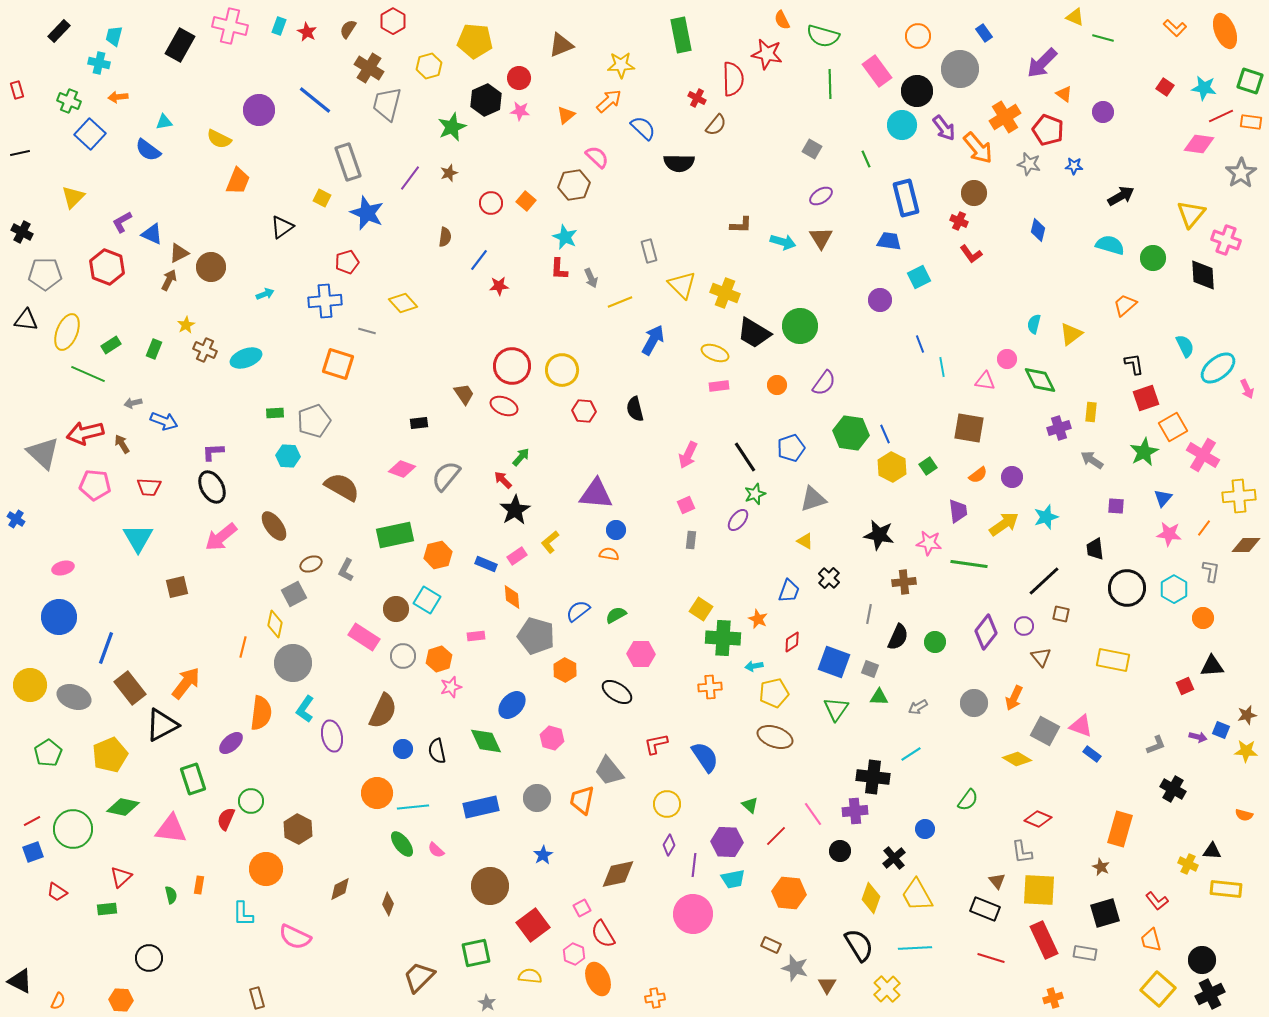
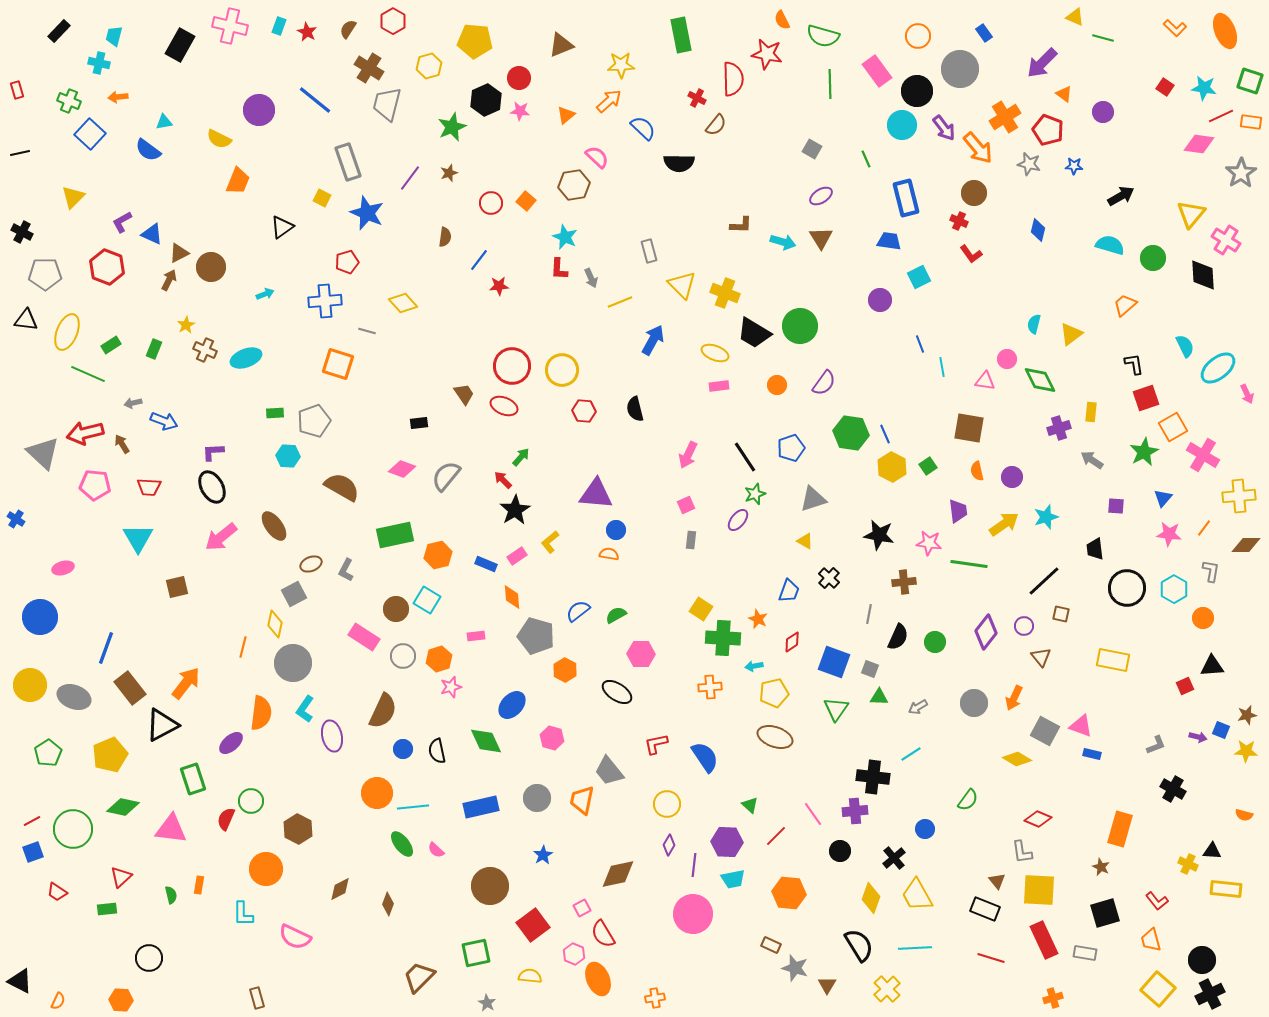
pink cross at (1226, 240): rotated 12 degrees clockwise
pink arrow at (1247, 389): moved 5 px down
orange semicircle at (978, 475): moved 1 px left, 4 px up; rotated 114 degrees clockwise
blue circle at (59, 617): moved 19 px left
blue rectangle at (1092, 754): rotated 24 degrees counterclockwise
